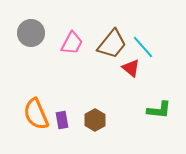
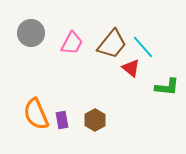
green L-shape: moved 8 px right, 23 px up
